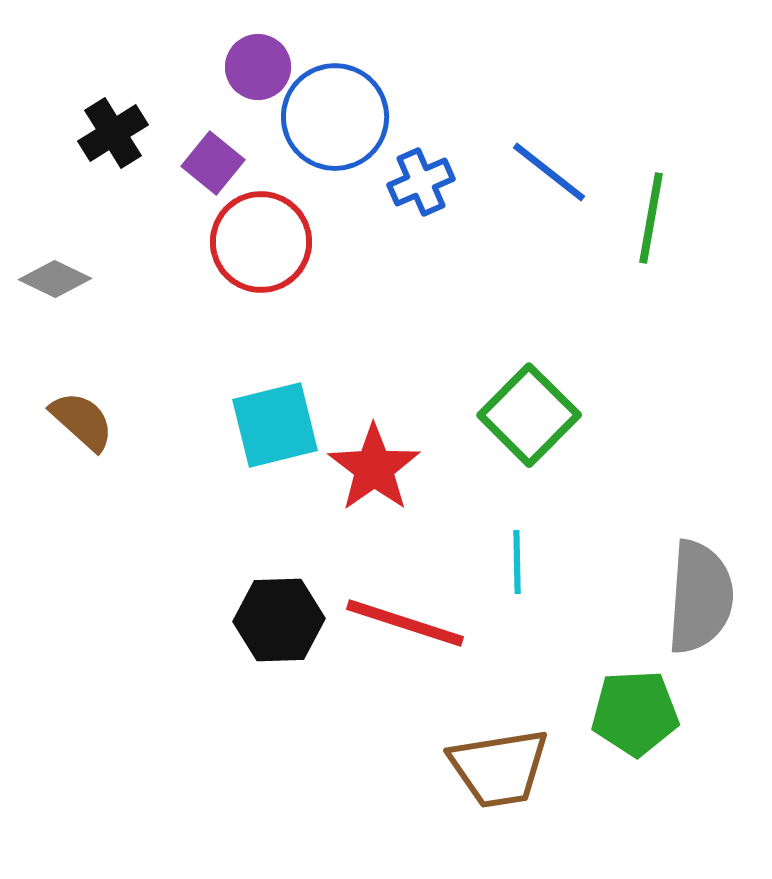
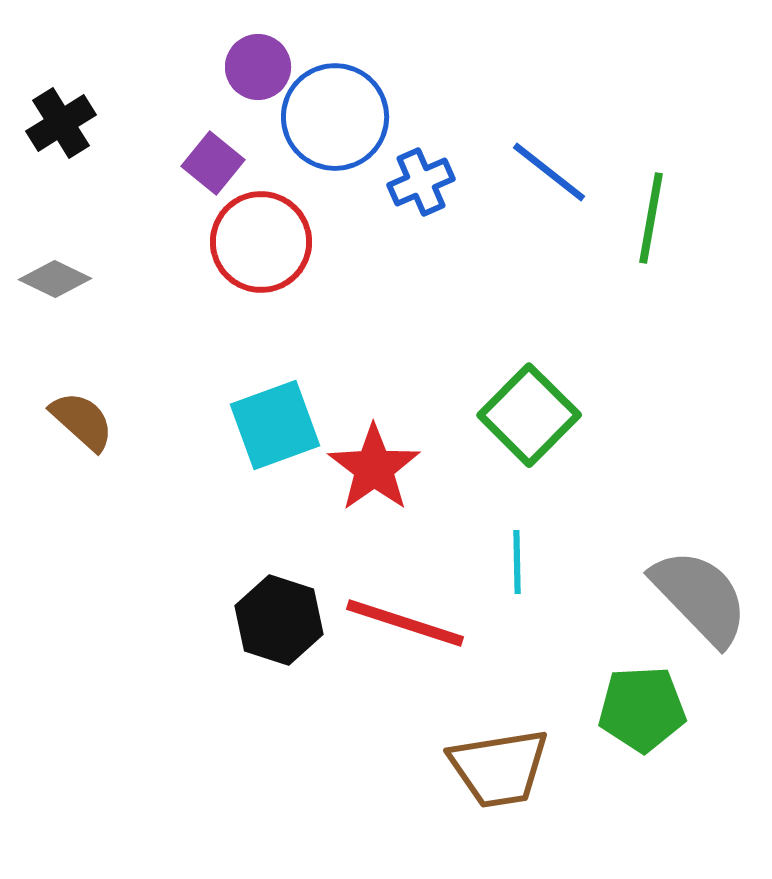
black cross: moved 52 px left, 10 px up
cyan square: rotated 6 degrees counterclockwise
gray semicircle: rotated 48 degrees counterclockwise
black hexagon: rotated 20 degrees clockwise
green pentagon: moved 7 px right, 4 px up
